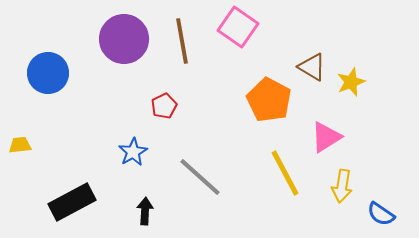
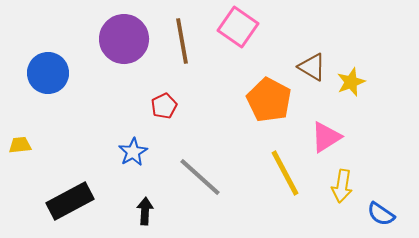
black rectangle: moved 2 px left, 1 px up
